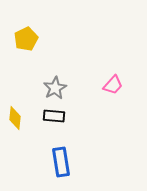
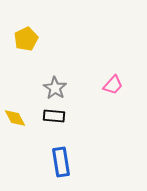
gray star: rotated 10 degrees counterclockwise
yellow diamond: rotated 35 degrees counterclockwise
